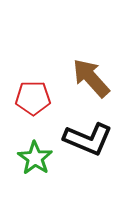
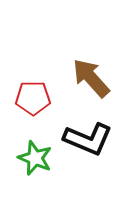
green star: rotated 12 degrees counterclockwise
